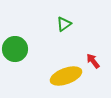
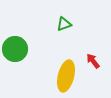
green triangle: rotated 14 degrees clockwise
yellow ellipse: rotated 56 degrees counterclockwise
